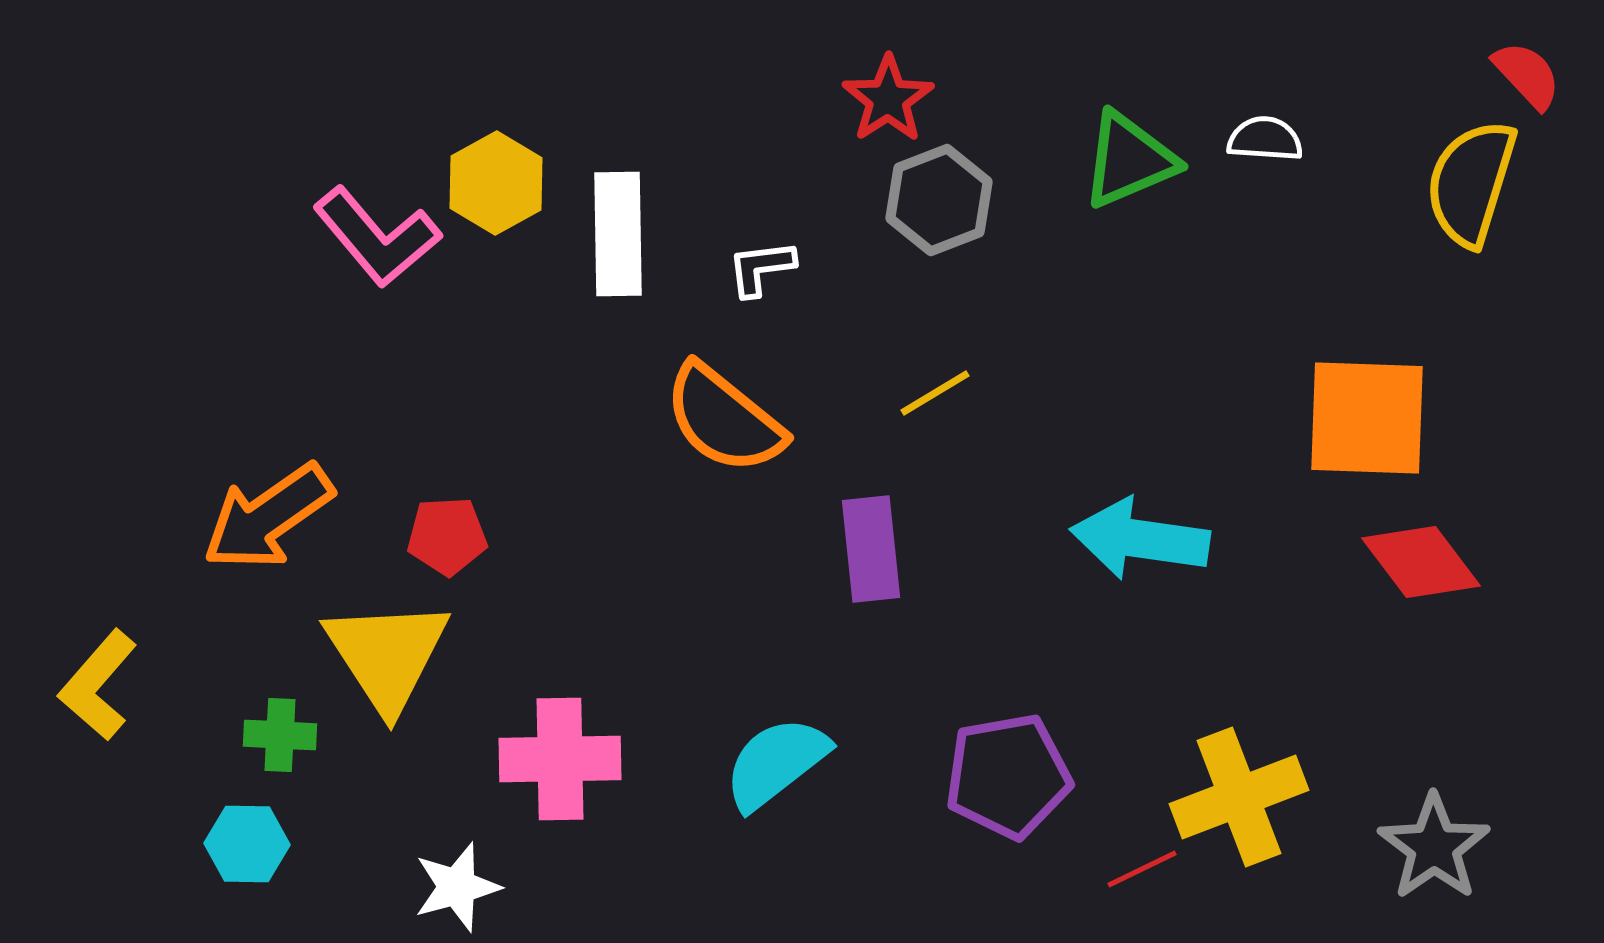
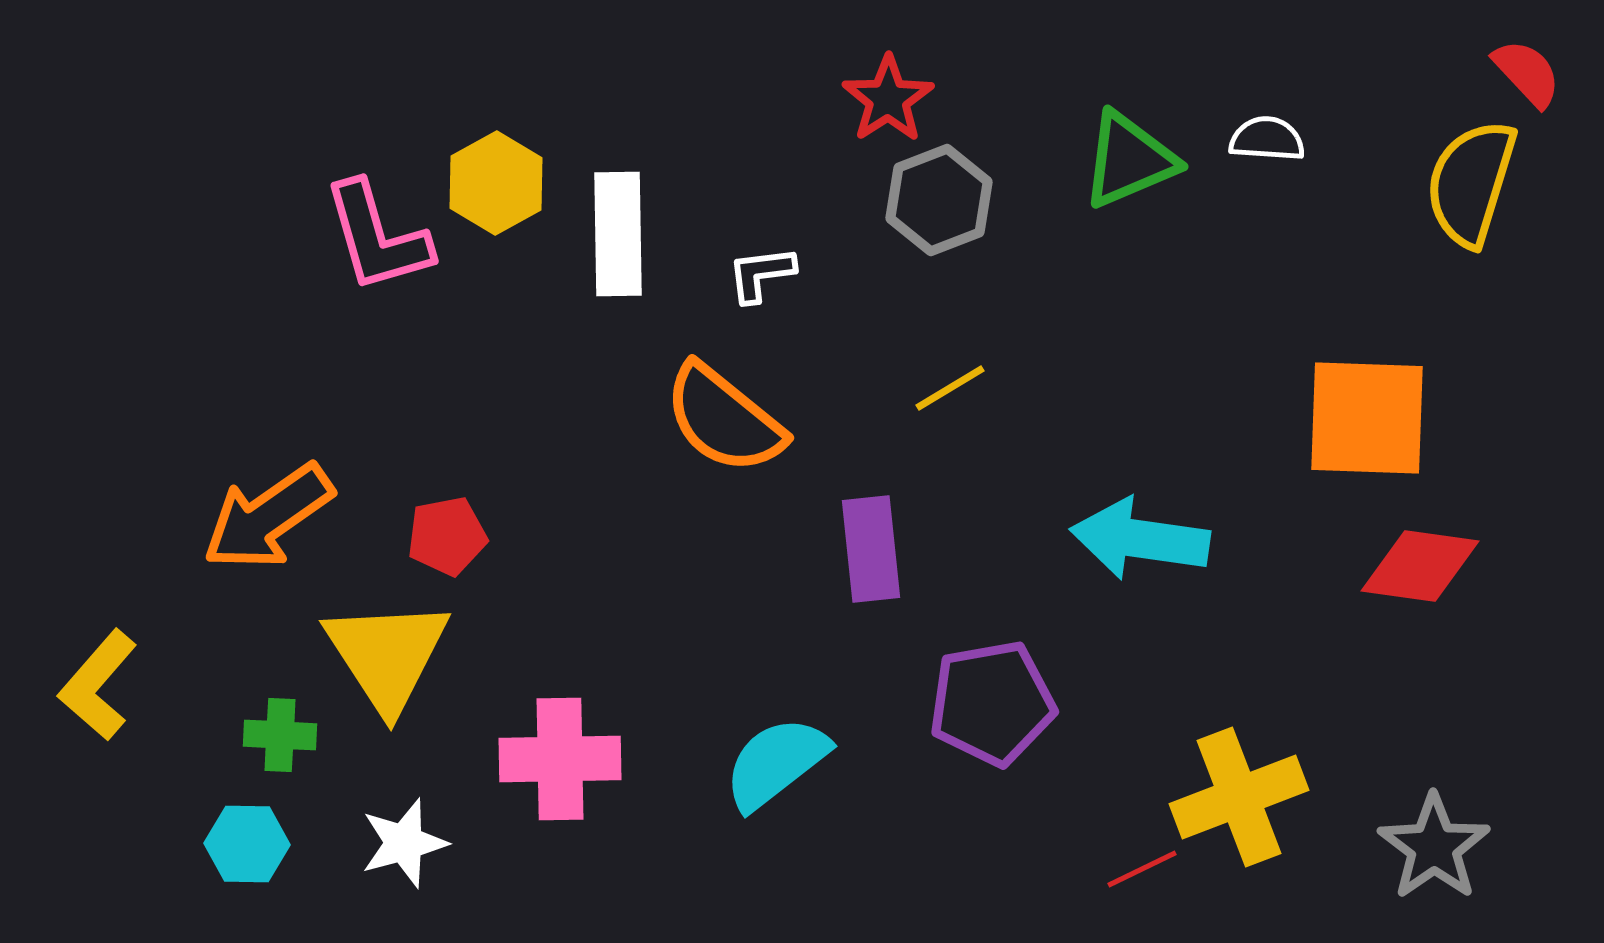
red semicircle: moved 2 px up
white semicircle: moved 2 px right
pink L-shape: rotated 24 degrees clockwise
white L-shape: moved 6 px down
yellow line: moved 15 px right, 5 px up
red pentagon: rotated 8 degrees counterclockwise
red diamond: moved 1 px left, 4 px down; rotated 45 degrees counterclockwise
purple pentagon: moved 16 px left, 73 px up
white star: moved 53 px left, 44 px up
